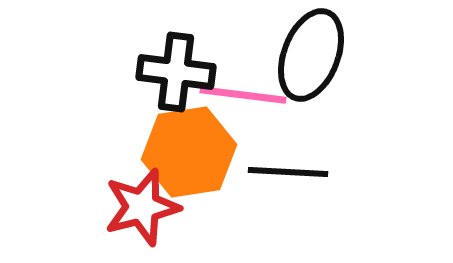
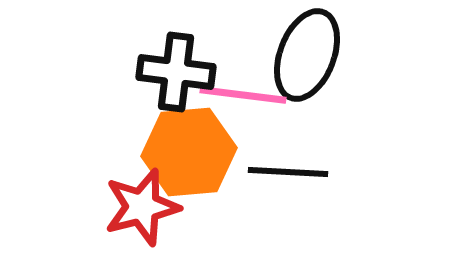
black ellipse: moved 4 px left
orange hexagon: rotated 4 degrees clockwise
